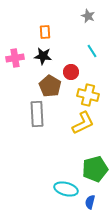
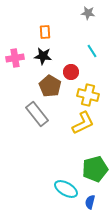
gray star: moved 3 px up; rotated 16 degrees counterclockwise
gray rectangle: rotated 35 degrees counterclockwise
cyan ellipse: rotated 15 degrees clockwise
